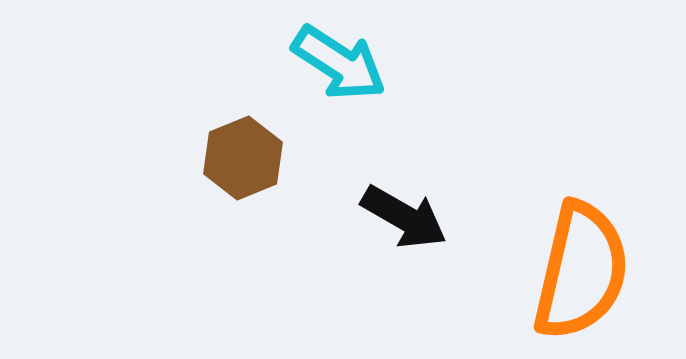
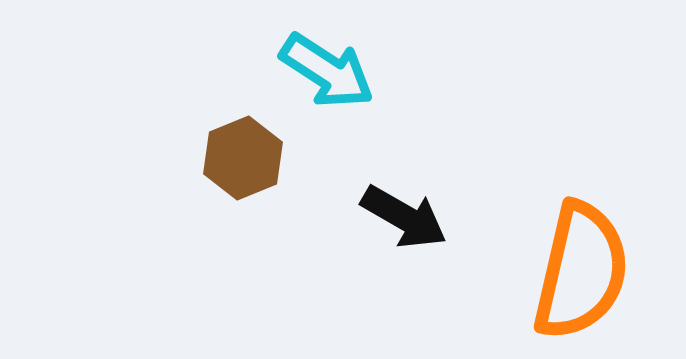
cyan arrow: moved 12 px left, 8 px down
